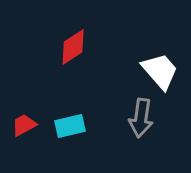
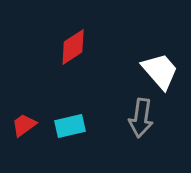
red trapezoid: rotated 8 degrees counterclockwise
